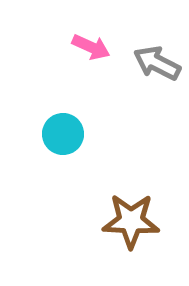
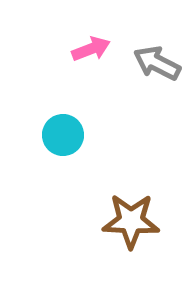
pink arrow: moved 2 px down; rotated 45 degrees counterclockwise
cyan circle: moved 1 px down
